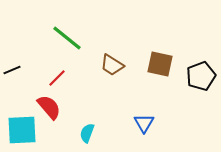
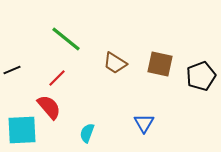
green line: moved 1 px left, 1 px down
brown trapezoid: moved 3 px right, 2 px up
